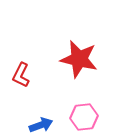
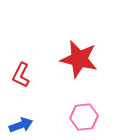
blue arrow: moved 20 px left
